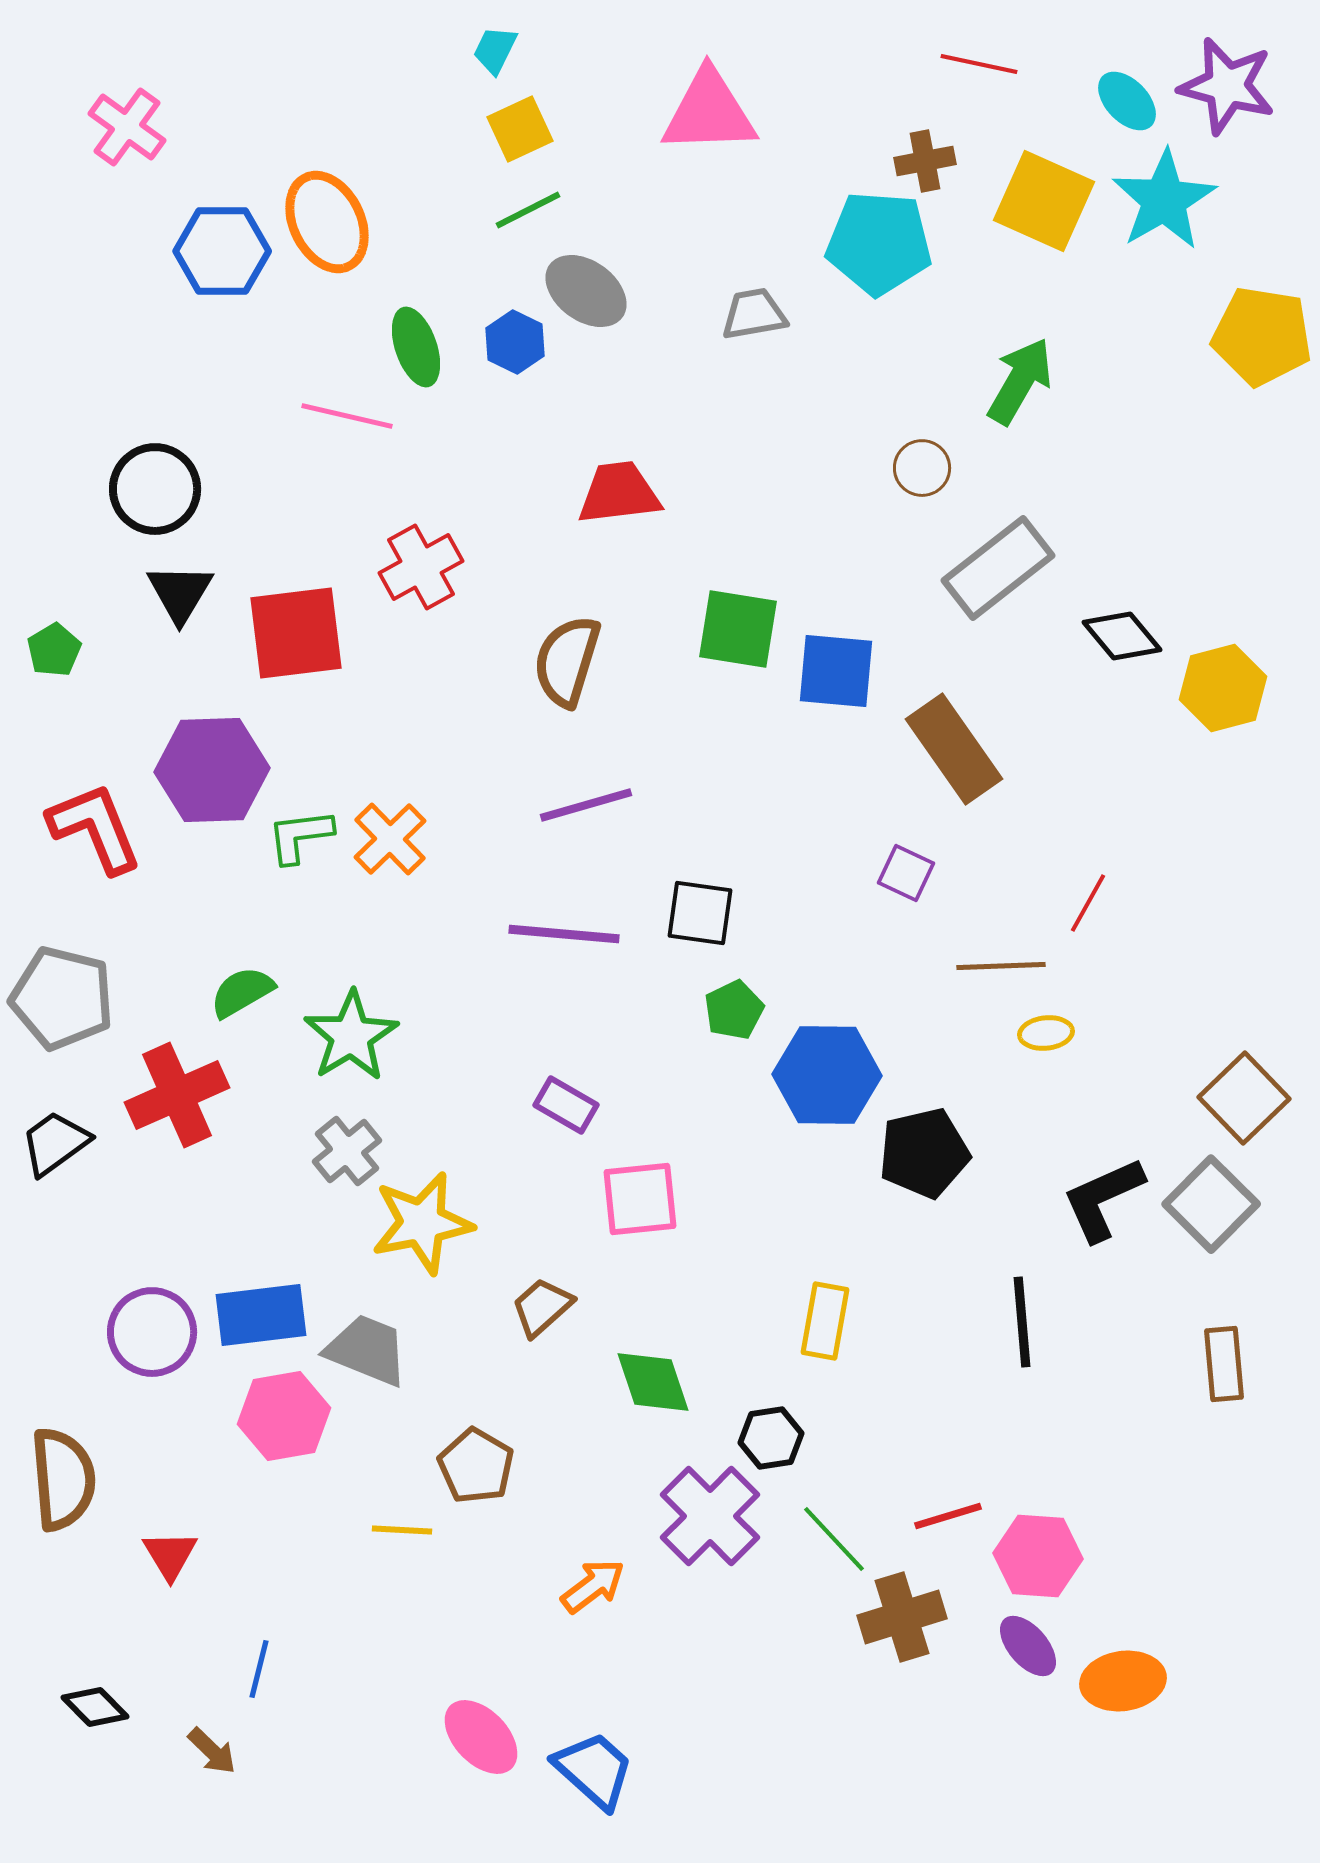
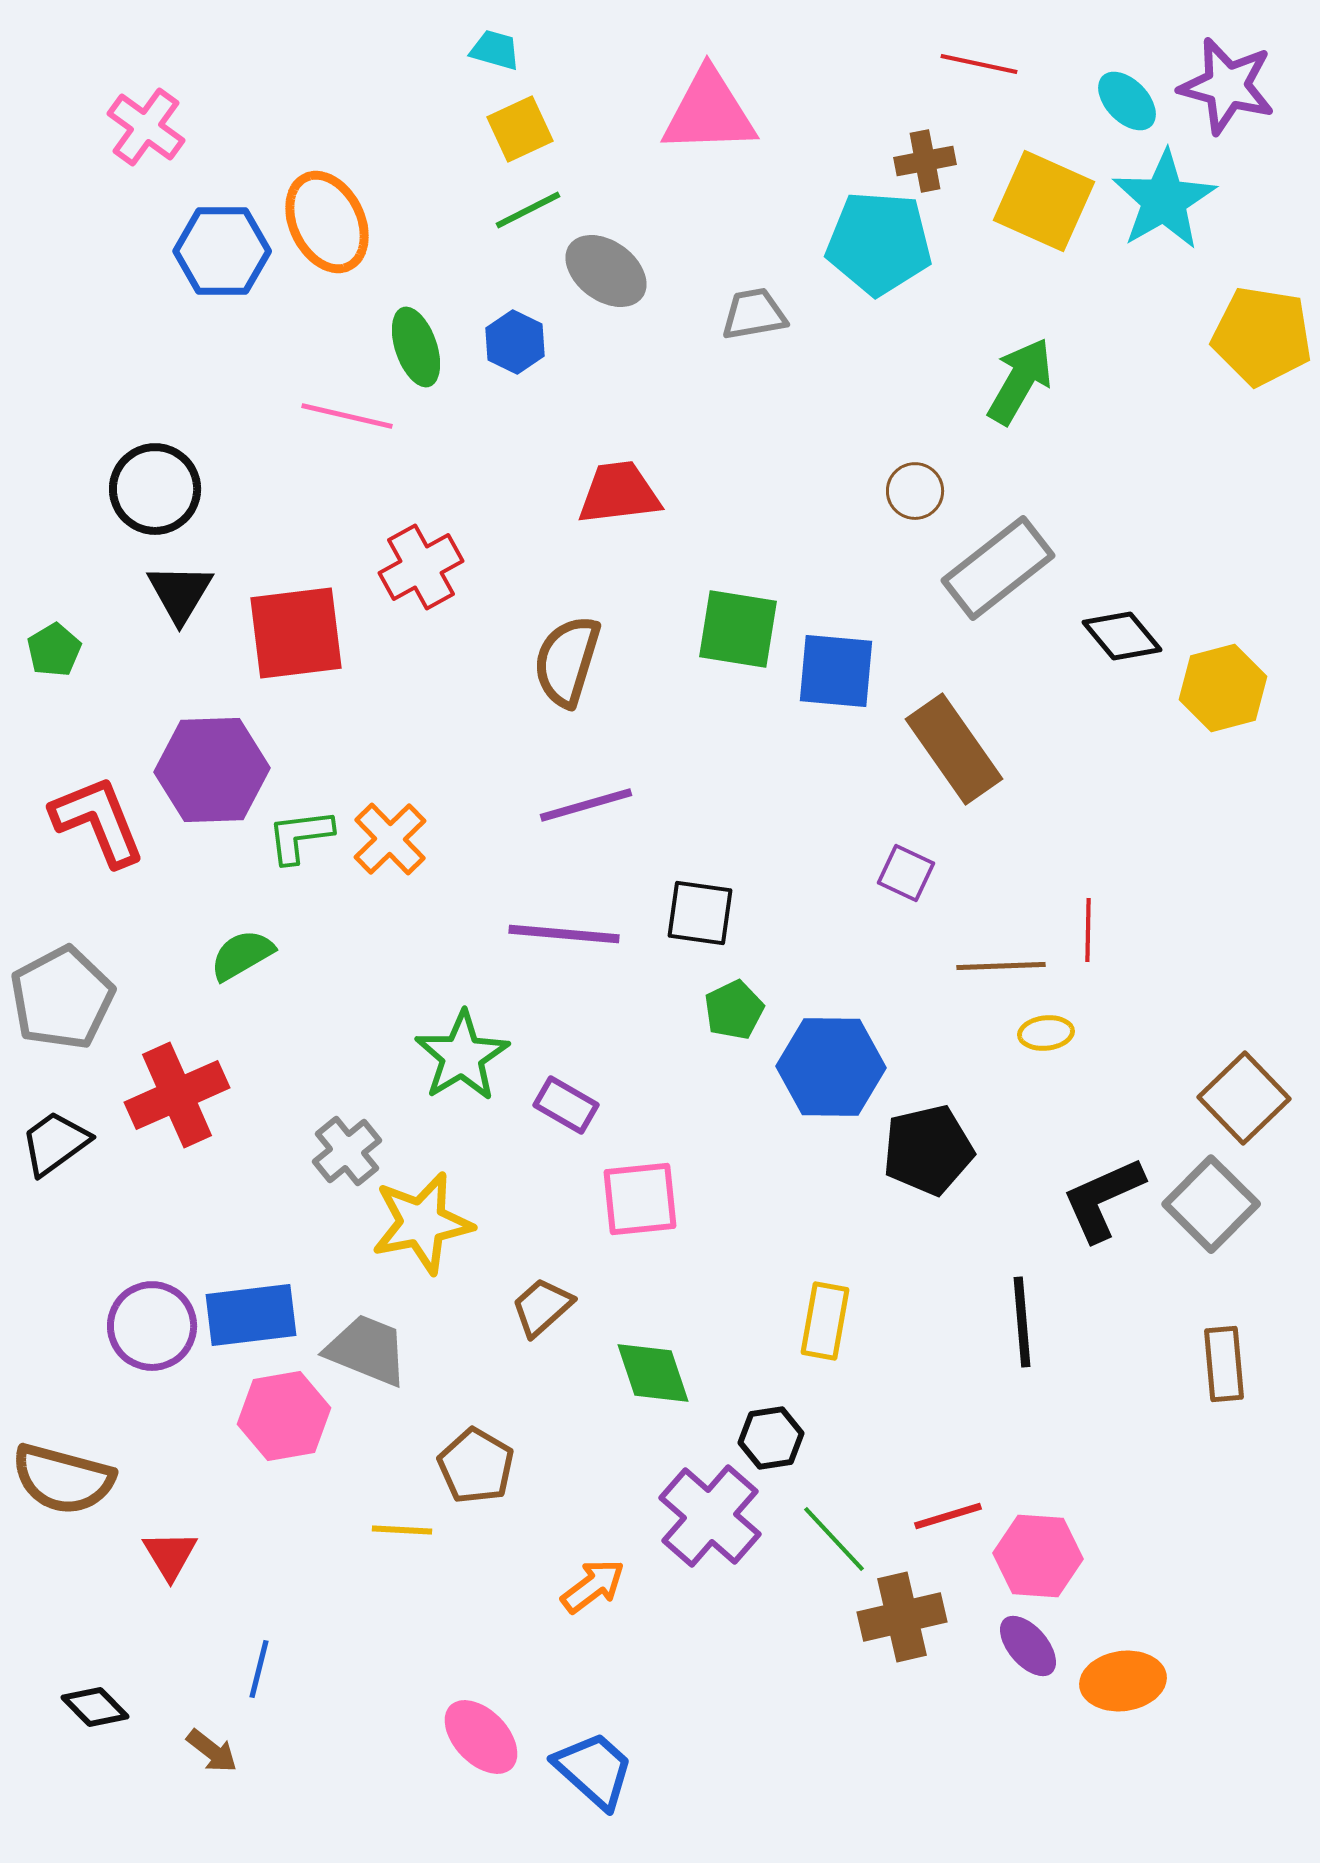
cyan trapezoid at (495, 50): rotated 80 degrees clockwise
pink cross at (127, 127): moved 19 px right
gray ellipse at (586, 291): moved 20 px right, 20 px up
brown circle at (922, 468): moved 7 px left, 23 px down
red L-shape at (95, 828): moved 3 px right, 7 px up
red line at (1088, 903): moved 27 px down; rotated 28 degrees counterclockwise
green semicircle at (242, 992): moved 37 px up
gray pentagon at (62, 998): rotated 30 degrees clockwise
green star at (351, 1036): moved 111 px right, 20 px down
blue hexagon at (827, 1075): moved 4 px right, 8 px up
black pentagon at (924, 1153): moved 4 px right, 3 px up
blue rectangle at (261, 1315): moved 10 px left
purple circle at (152, 1332): moved 6 px up
green diamond at (653, 1382): moved 9 px up
brown semicircle at (63, 1479): rotated 110 degrees clockwise
purple cross at (710, 1516): rotated 4 degrees counterclockwise
brown cross at (902, 1617): rotated 4 degrees clockwise
brown arrow at (212, 1751): rotated 6 degrees counterclockwise
